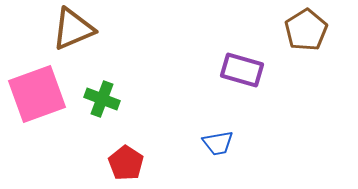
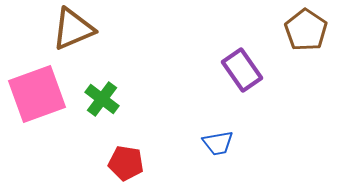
brown pentagon: rotated 6 degrees counterclockwise
purple rectangle: rotated 39 degrees clockwise
green cross: rotated 16 degrees clockwise
red pentagon: rotated 24 degrees counterclockwise
